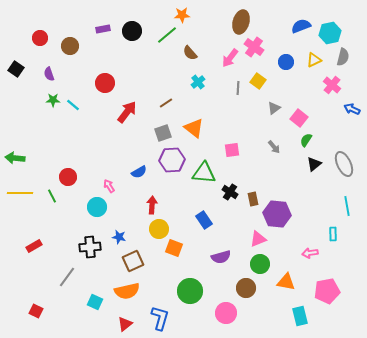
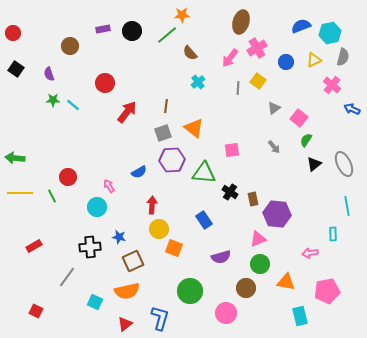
red circle at (40, 38): moved 27 px left, 5 px up
pink cross at (254, 47): moved 3 px right, 1 px down; rotated 24 degrees clockwise
brown line at (166, 103): moved 3 px down; rotated 48 degrees counterclockwise
